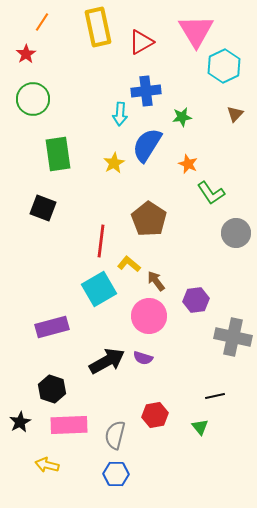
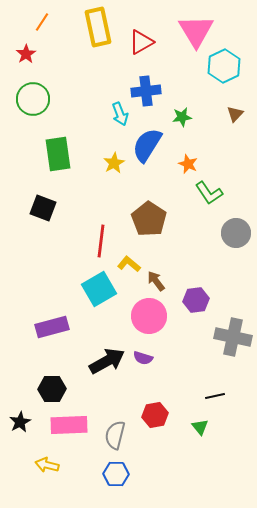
cyan arrow: rotated 25 degrees counterclockwise
green L-shape: moved 2 px left
black hexagon: rotated 20 degrees counterclockwise
